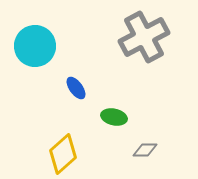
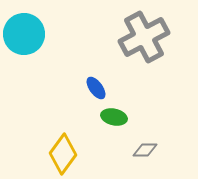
cyan circle: moved 11 px left, 12 px up
blue ellipse: moved 20 px right
yellow diamond: rotated 12 degrees counterclockwise
